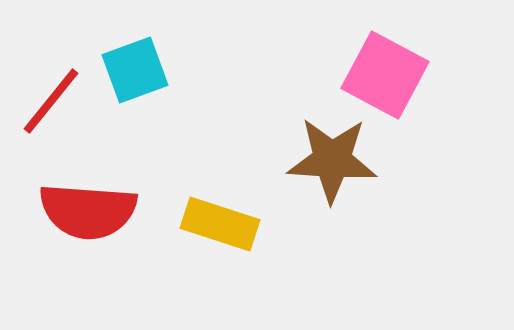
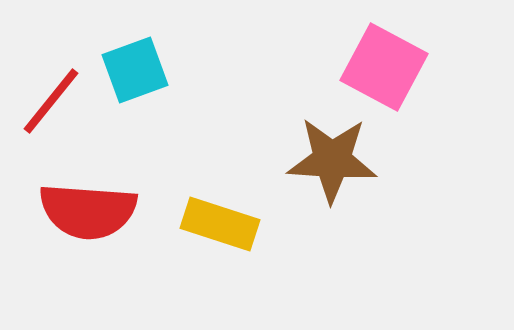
pink square: moved 1 px left, 8 px up
